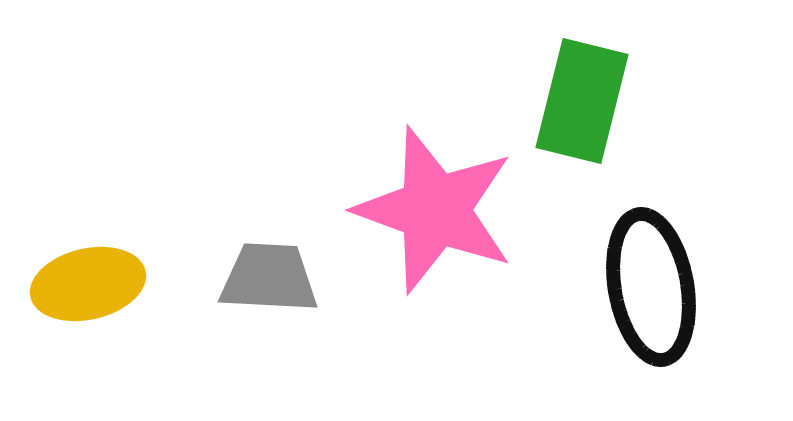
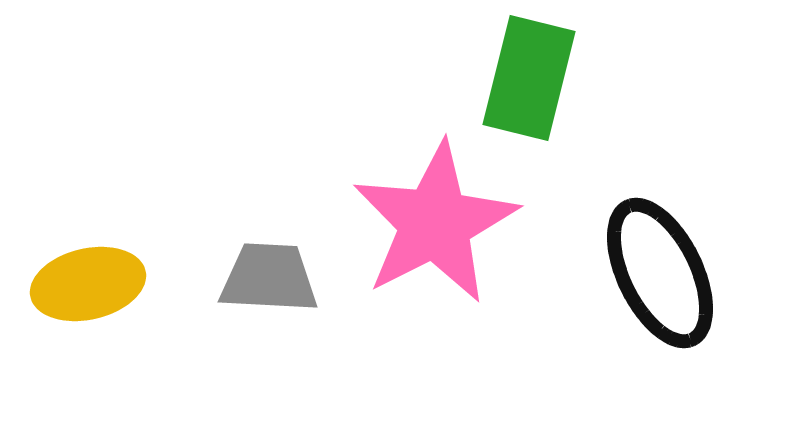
green rectangle: moved 53 px left, 23 px up
pink star: moved 13 px down; rotated 25 degrees clockwise
black ellipse: moved 9 px right, 14 px up; rotated 16 degrees counterclockwise
